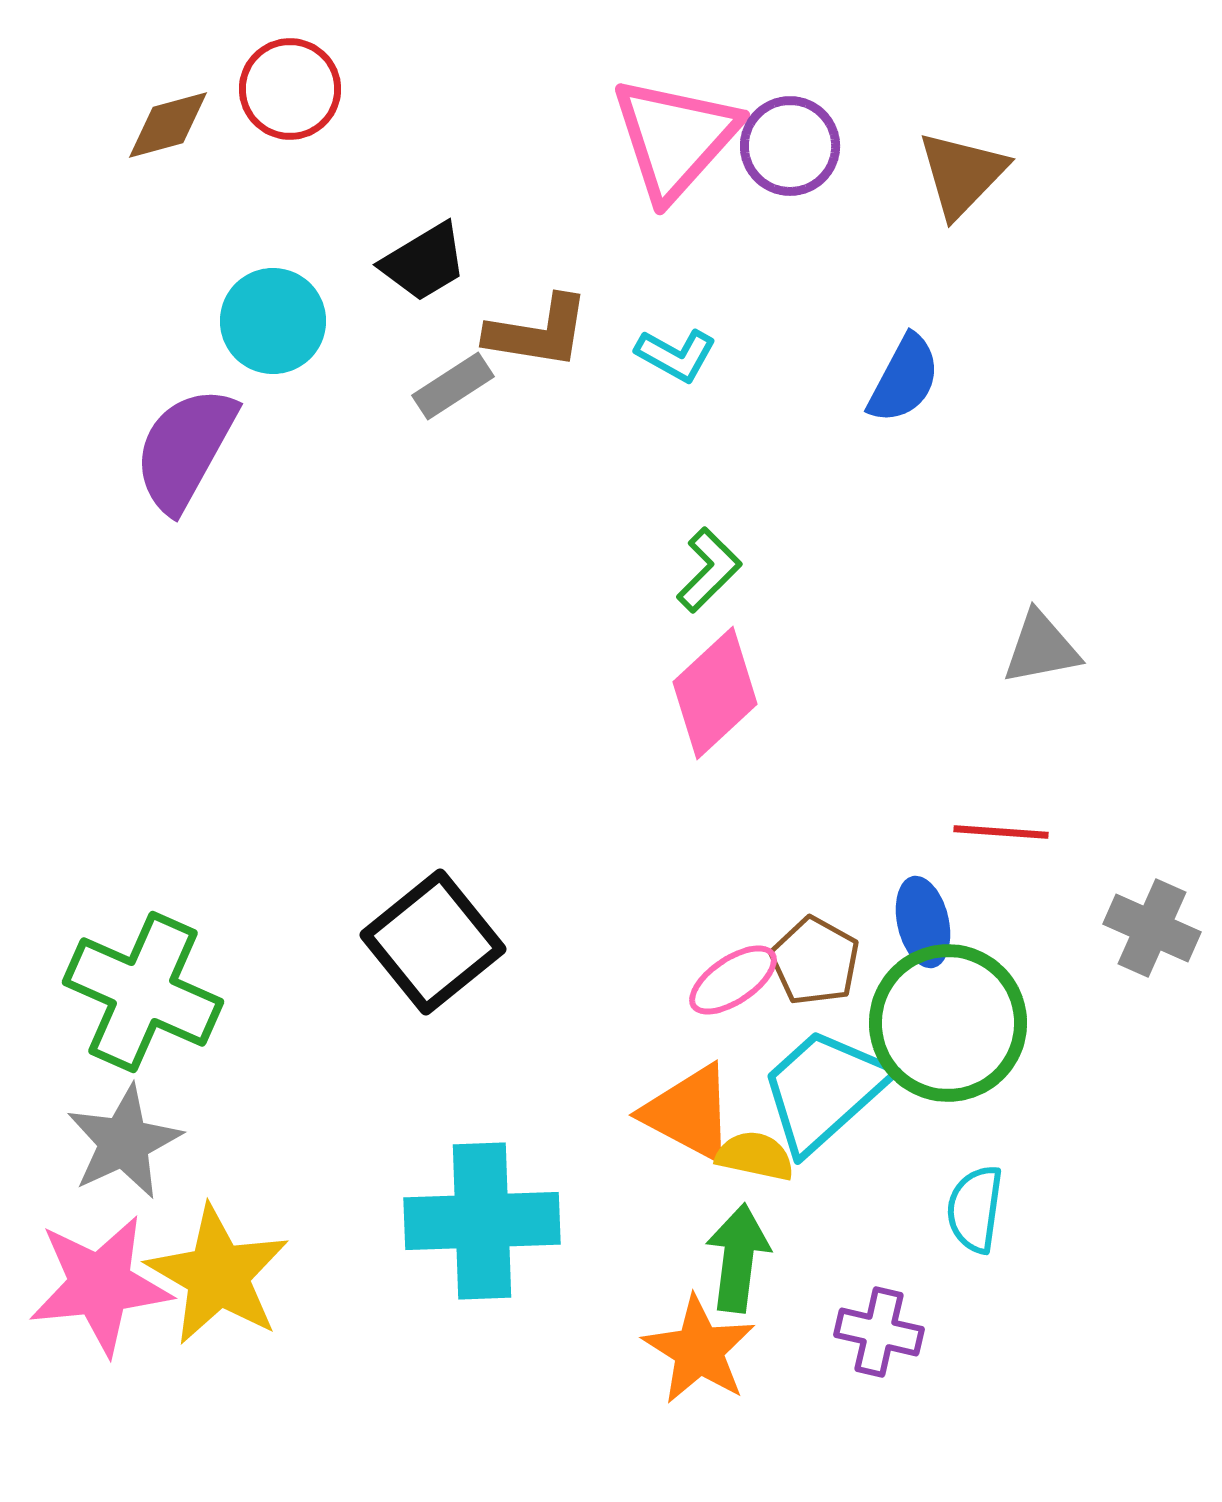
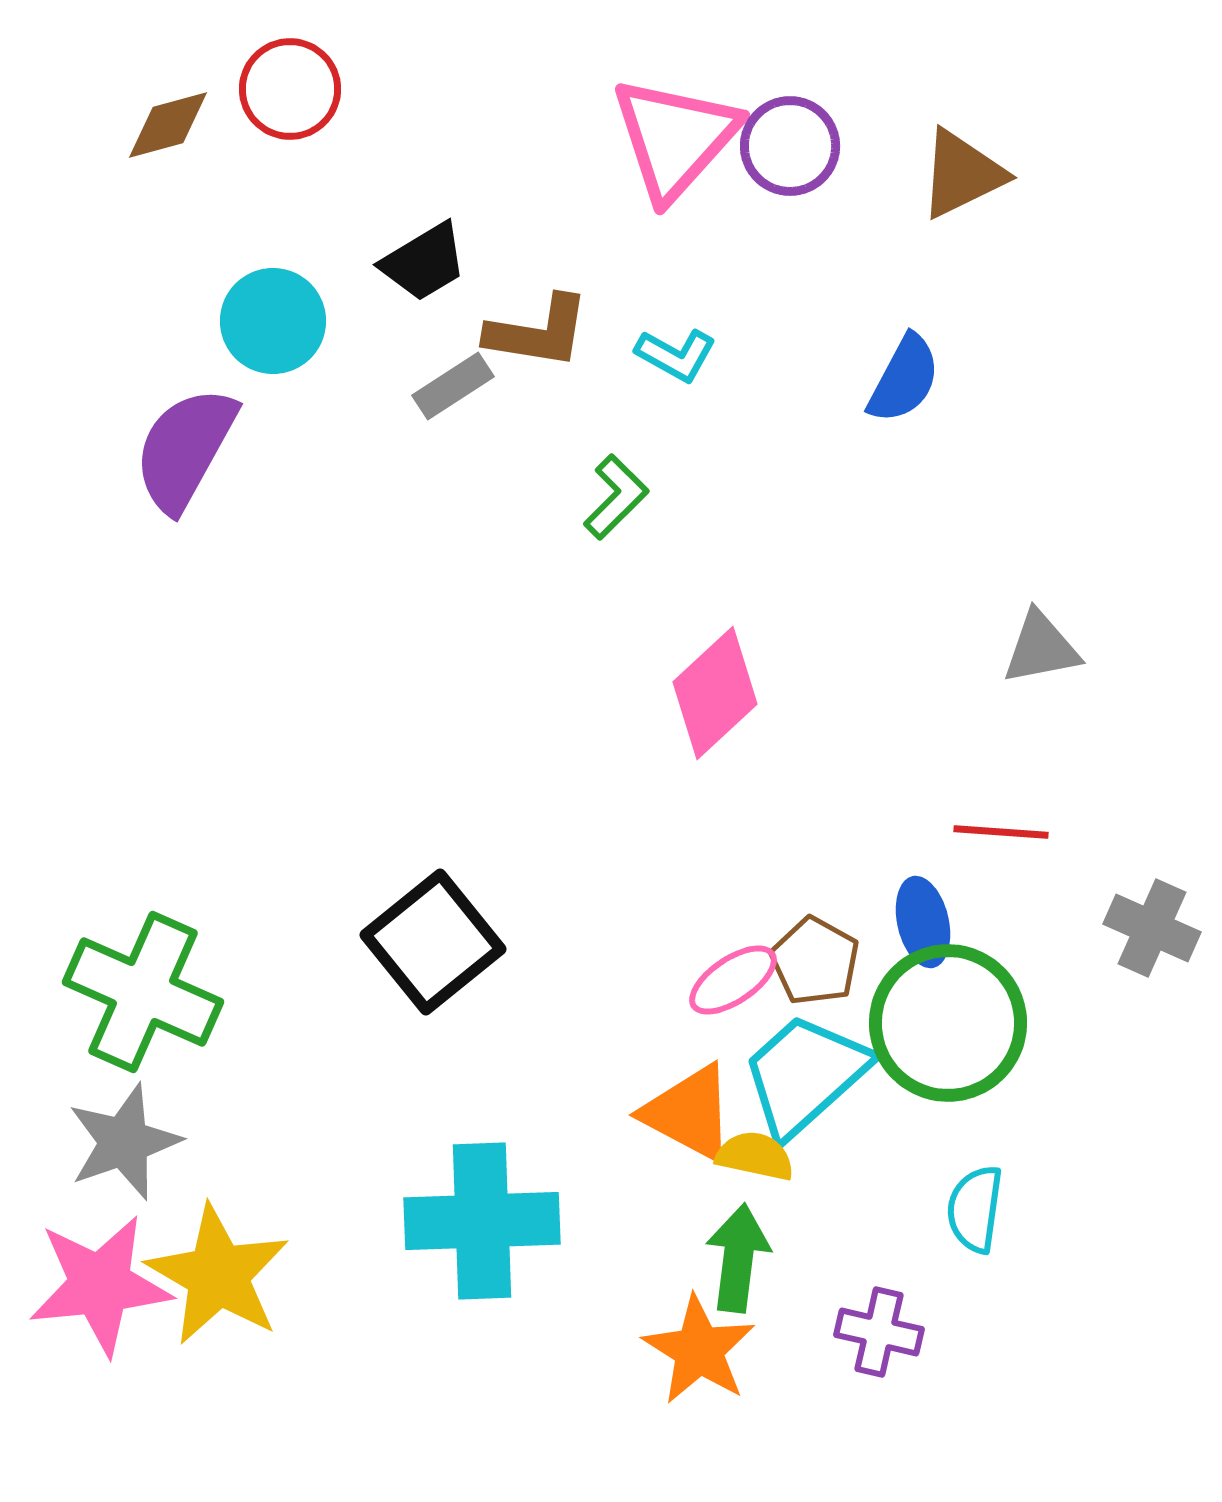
brown triangle: rotated 20 degrees clockwise
green L-shape: moved 93 px left, 73 px up
cyan trapezoid: moved 19 px left, 15 px up
gray star: rotated 6 degrees clockwise
